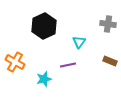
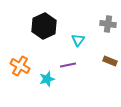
cyan triangle: moved 1 px left, 2 px up
orange cross: moved 5 px right, 4 px down
cyan star: moved 3 px right
